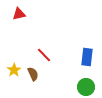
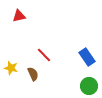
red triangle: moved 2 px down
blue rectangle: rotated 42 degrees counterclockwise
yellow star: moved 3 px left, 2 px up; rotated 24 degrees counterclockwise
green circle: moved 3 px right, 1 px up
